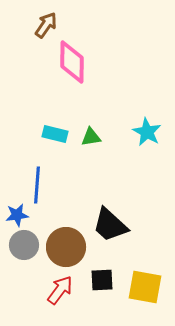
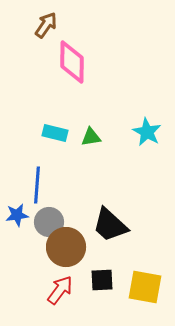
cyan rectangle: moved 1 px up
gray circle: moved 25 px right, 23 px up
